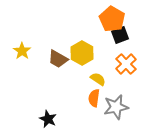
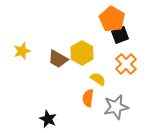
yellow star: rotated 18 degrees clockwise
orange semicircle: moved 6 px left
